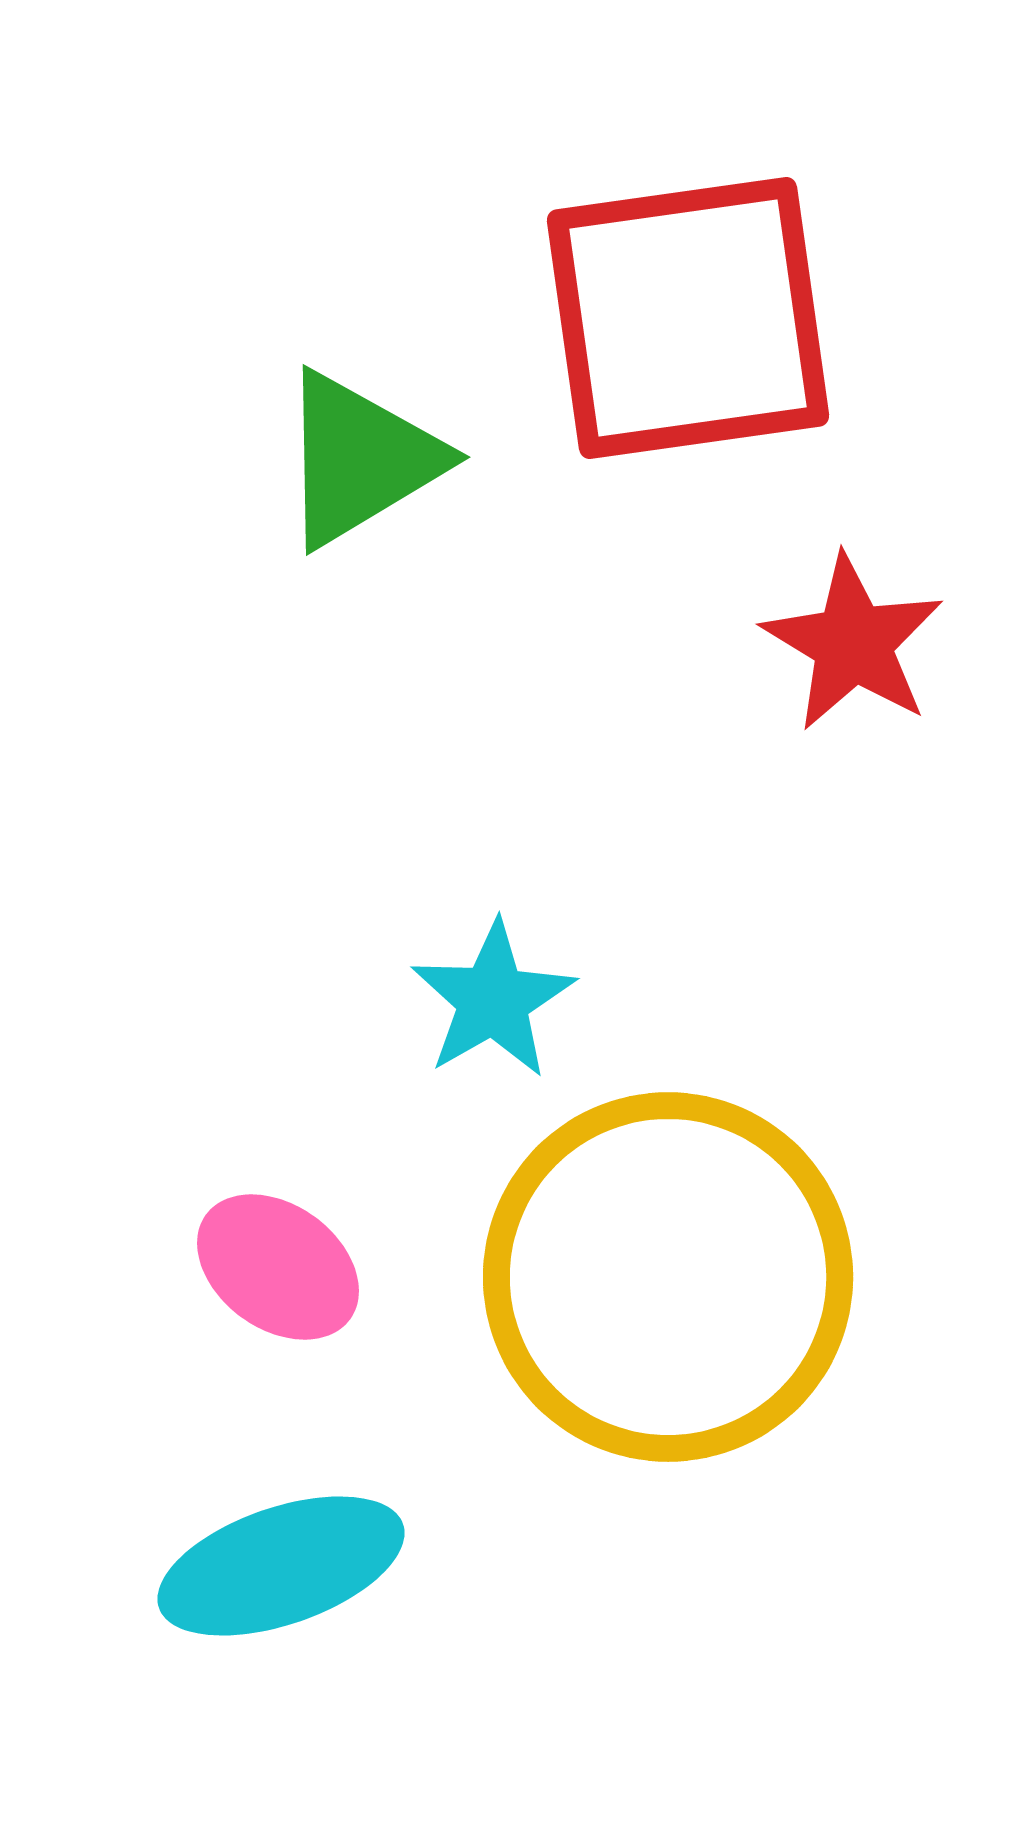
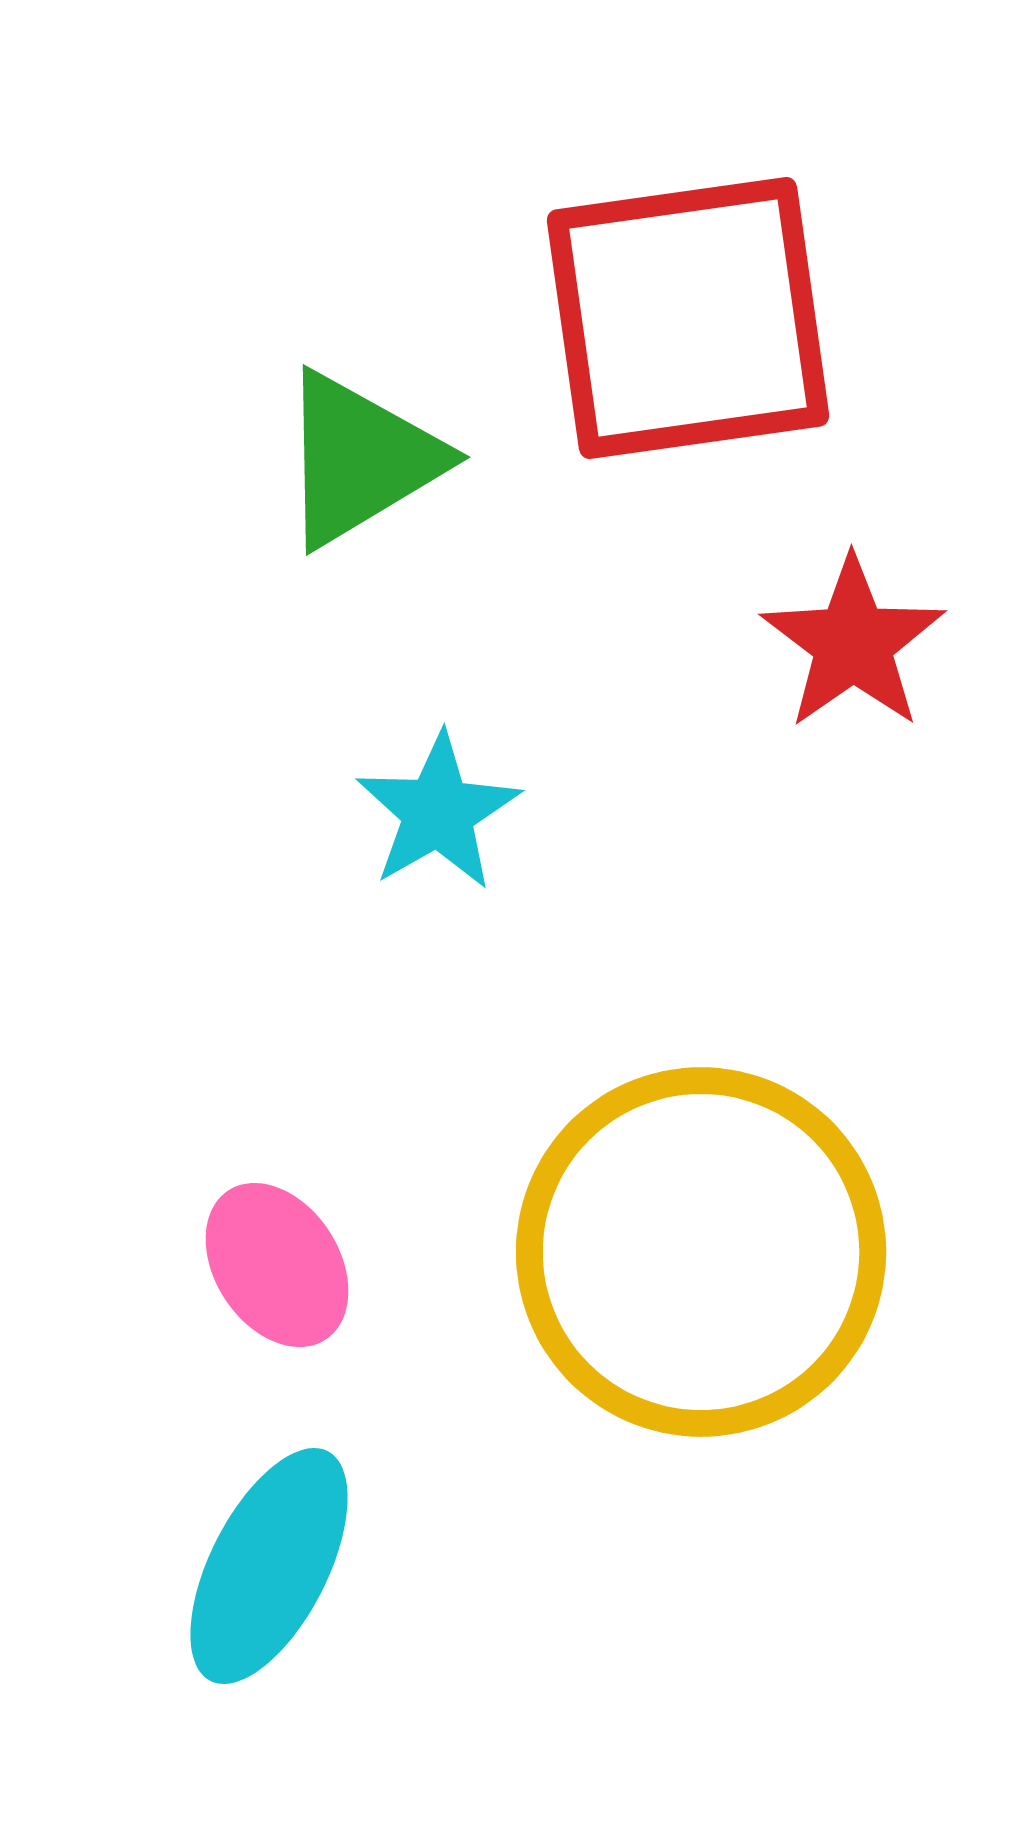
red star: rotated 6 degrees clockwise
cyan star: moved 55 px left, 188 px up
pink ellipse: moved 1 px left, 2 px up; rotated 21 degrees clockwise
yellow circle: moved 33 px right, 25 px up
cyan ellipse: moved 12 px left; rotated 44 degrees counterclockwise
